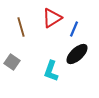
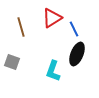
blue line: rotated 49 degrees counterclockwise
black ellipse: rotated 25 degrees counterclockwise
gray square: rotated 14 degrees counterclockwise
cyan L-shape: moved 2 px right
